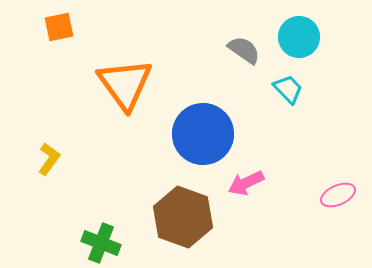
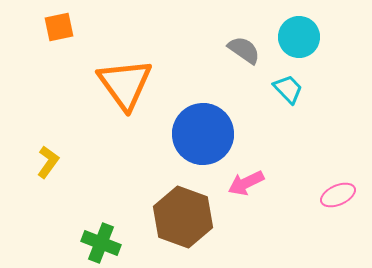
yellow L-shape: moved 1 px left, 3 px down
